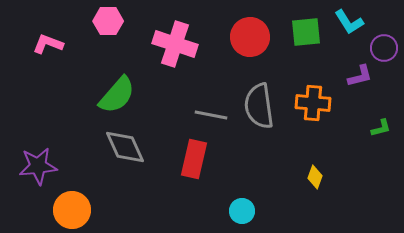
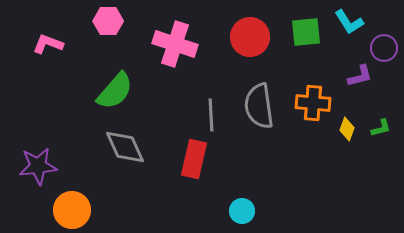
green semicircle: moved 2 px left, 4 px up
gray line: rotated 76 degrees clockwise
yellow diamond: moved 32 px right, 48 px up
